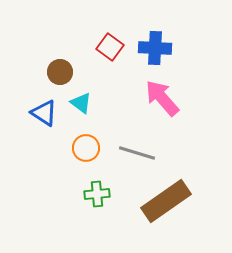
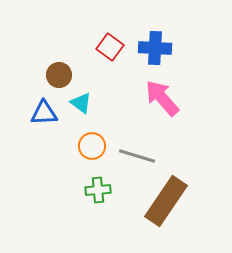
brown circle: moved 1 px left, 3 px down
blue triangle: rotated 36 degrees counterclockwise
orange circle: moved 6 px right, 2 px up
gray line: moved 3 px down
green cross: moved 1 px right, 4 px up
brown rectangle: rotated 21 degrees counterclockwise
